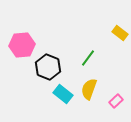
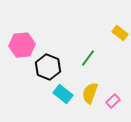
yellow semicircle: moved 1 px right, 4 px down
pink rectangle: moved 3 px left
